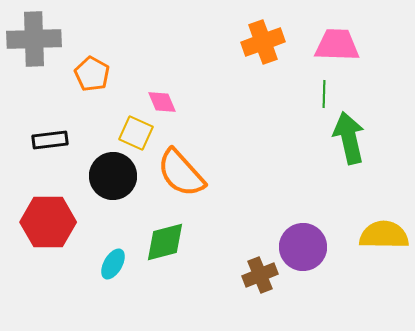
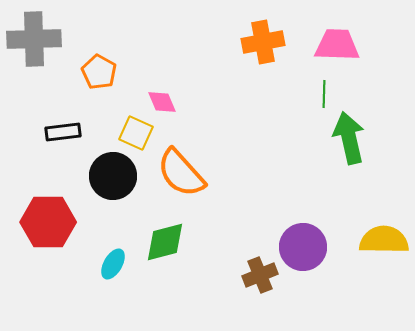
orange cross: rotated 9 degrees clockwise
orange pentagon: moved 7 px right, 2 px up
black rectangle: moved 13 px right, 8 px up
yellow semicircle: moved 5 px down
